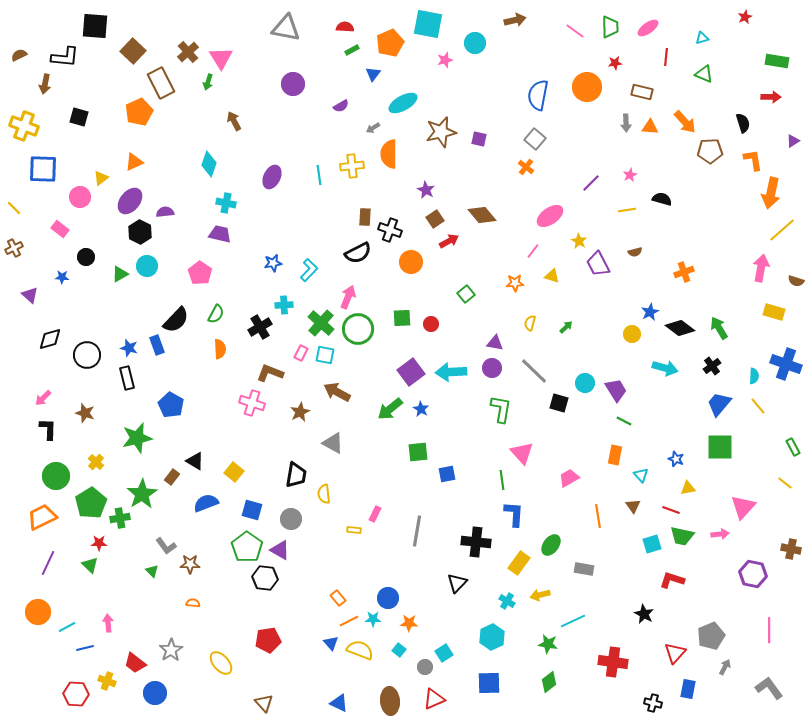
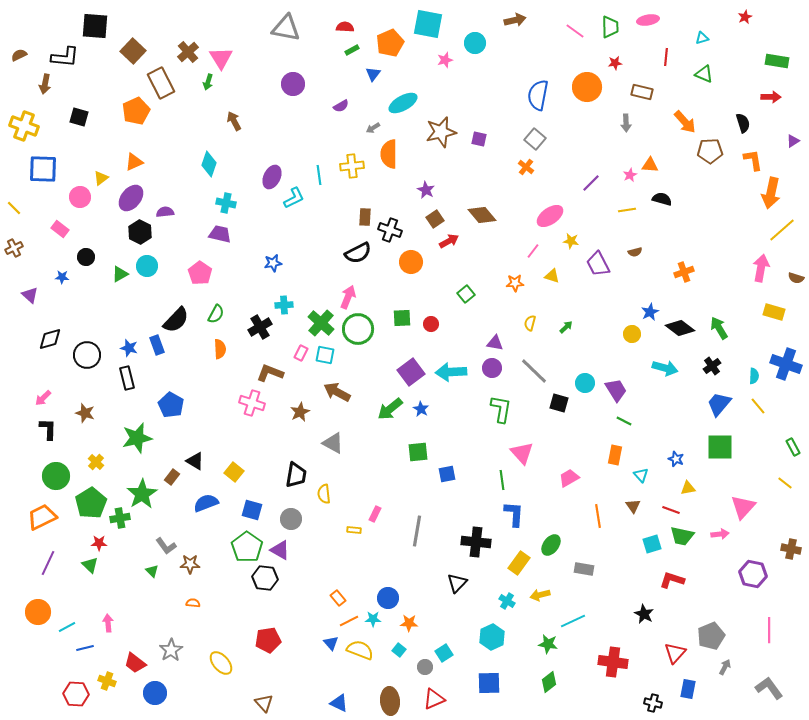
pink ellipse at (648, 28): moved 8 px up; rotated 25 degrees clockwise
orange pentagon at (139, 112): moved 3 px left, 1 px up
orange triangle at (650, 127): moved 38 px down
purple ellipse at (130, 201): moved 1 px right, 3 px up
yellow star at (579, 241): moved 8 px left; rotated 21 degrees counterclockwise
cyan L-shape at (309, 270): moved 15 px left, 72 px up; rotated 20 degrees clockwise
brown semicircle at (796, 281): moved 3 px up
